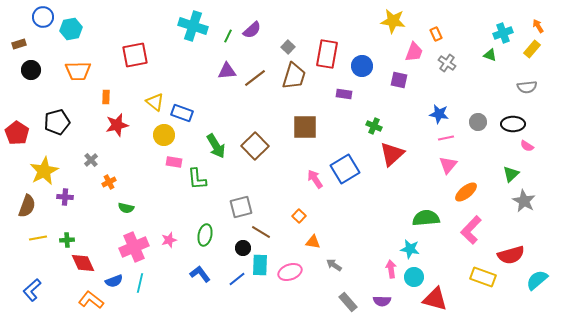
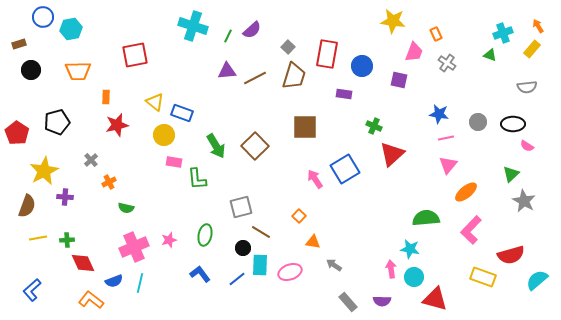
brown line at (255, 78): rotated 10 degrees clockwise
